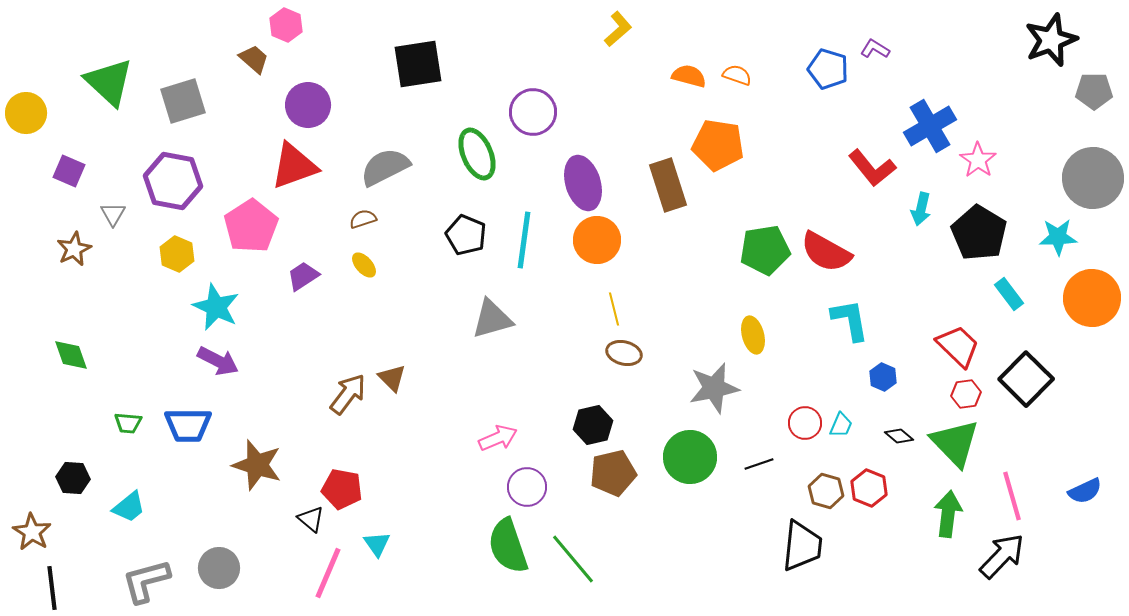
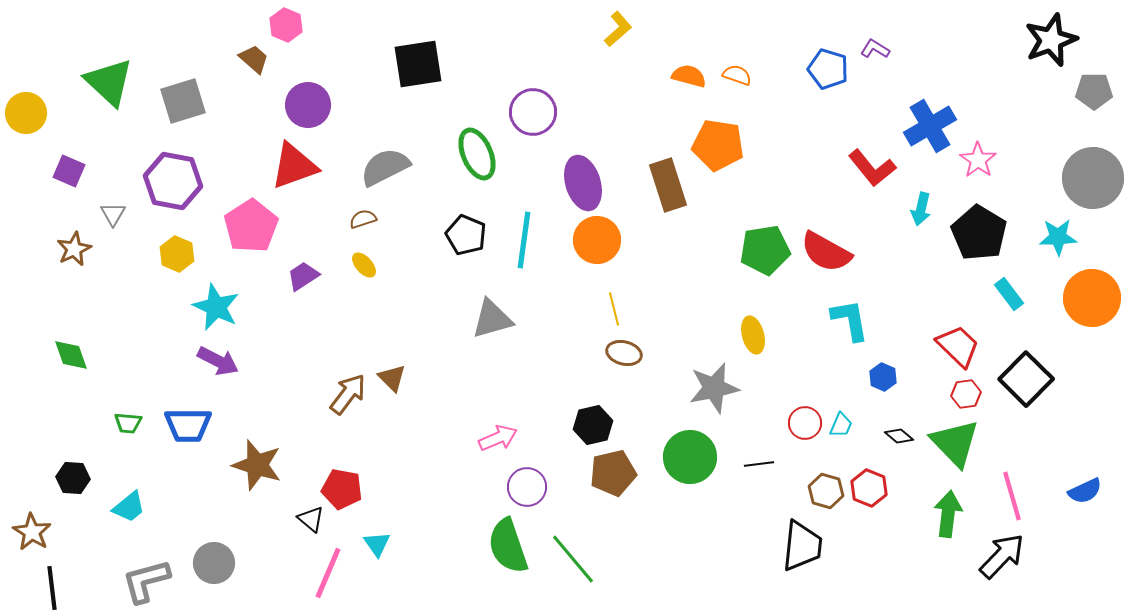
black line at (759, 464): rotated 12 degrees clockwise
gray circle at (219, 568): moved 5 px left, 5 px up
